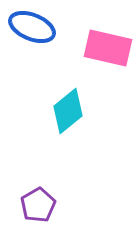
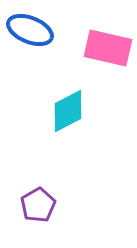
blue ellipse: moved 2 px left, 3 px down
cyan diamond: rotated 12 degrees clockwise
